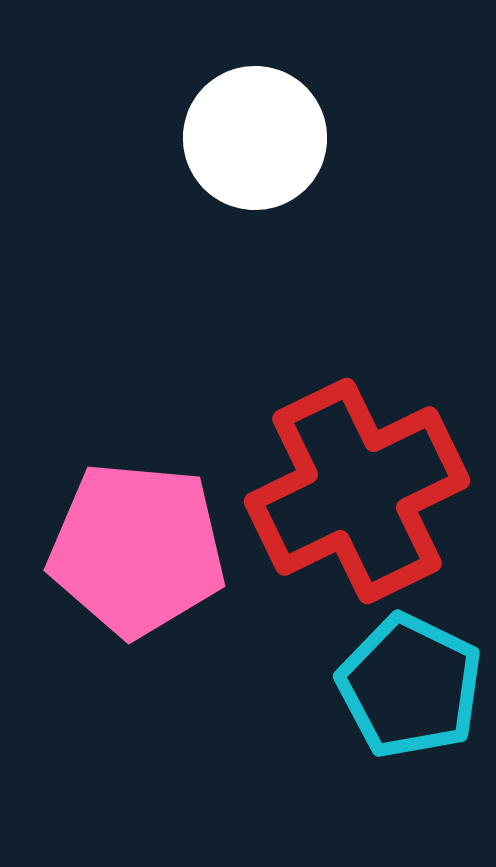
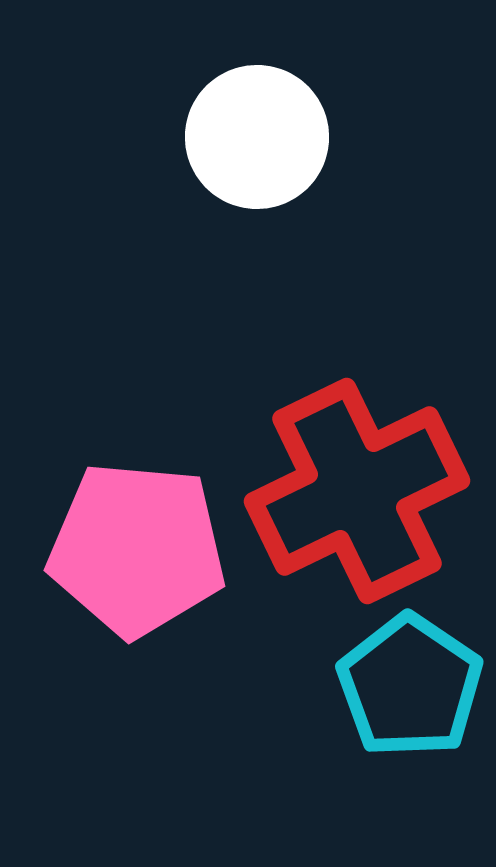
white circle: moved 2 px right, 1 px up
cyan pentagon: rotated 8 degrees clockwise
